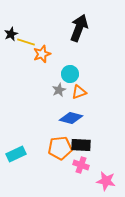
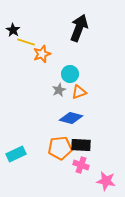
black star: moved 2 px right, 4 px up; rotated 16 degrees counterclockwise
